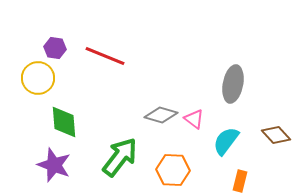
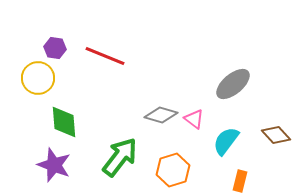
gray ellipse: rotated 39 degrees clockwise
orange hexagon: rotated 20 degrees counterclockwise
